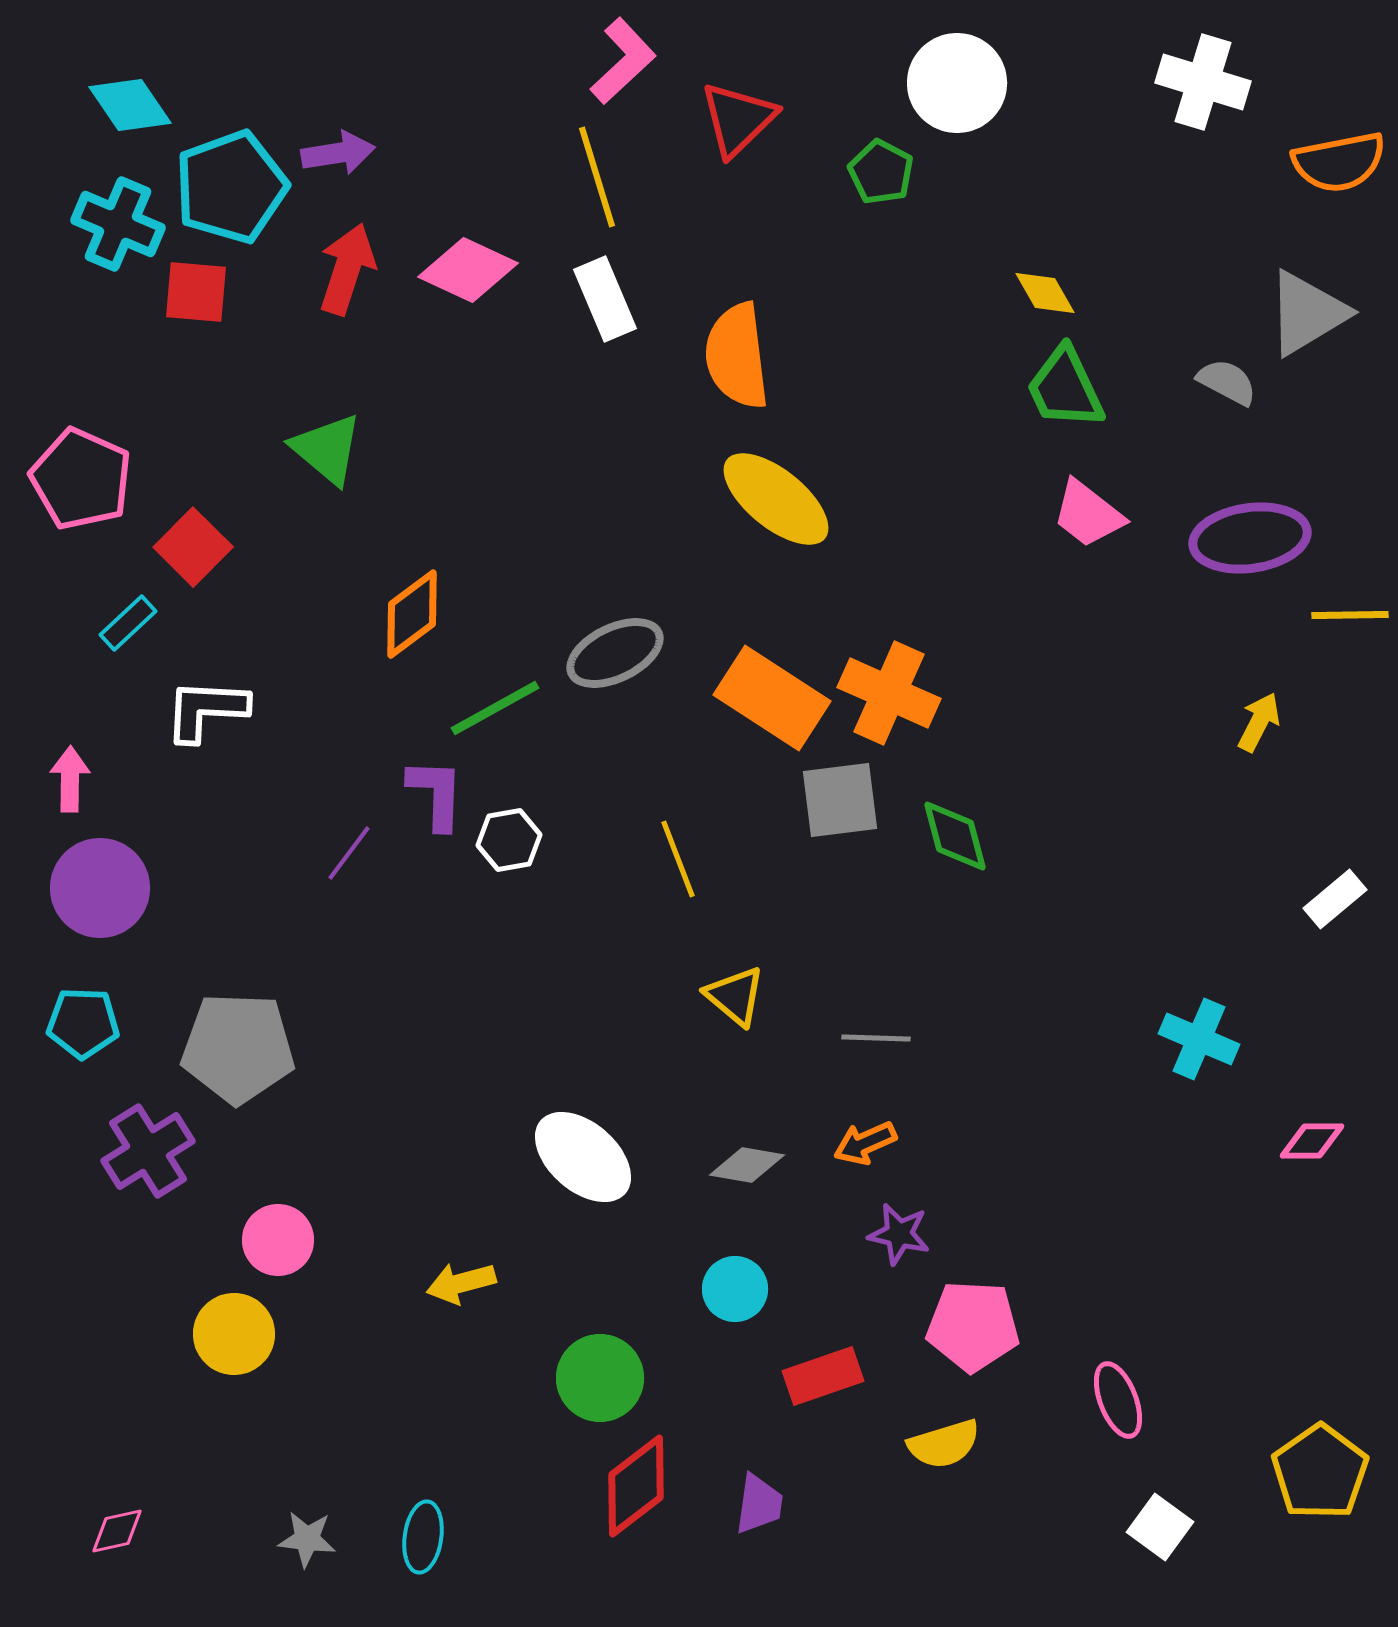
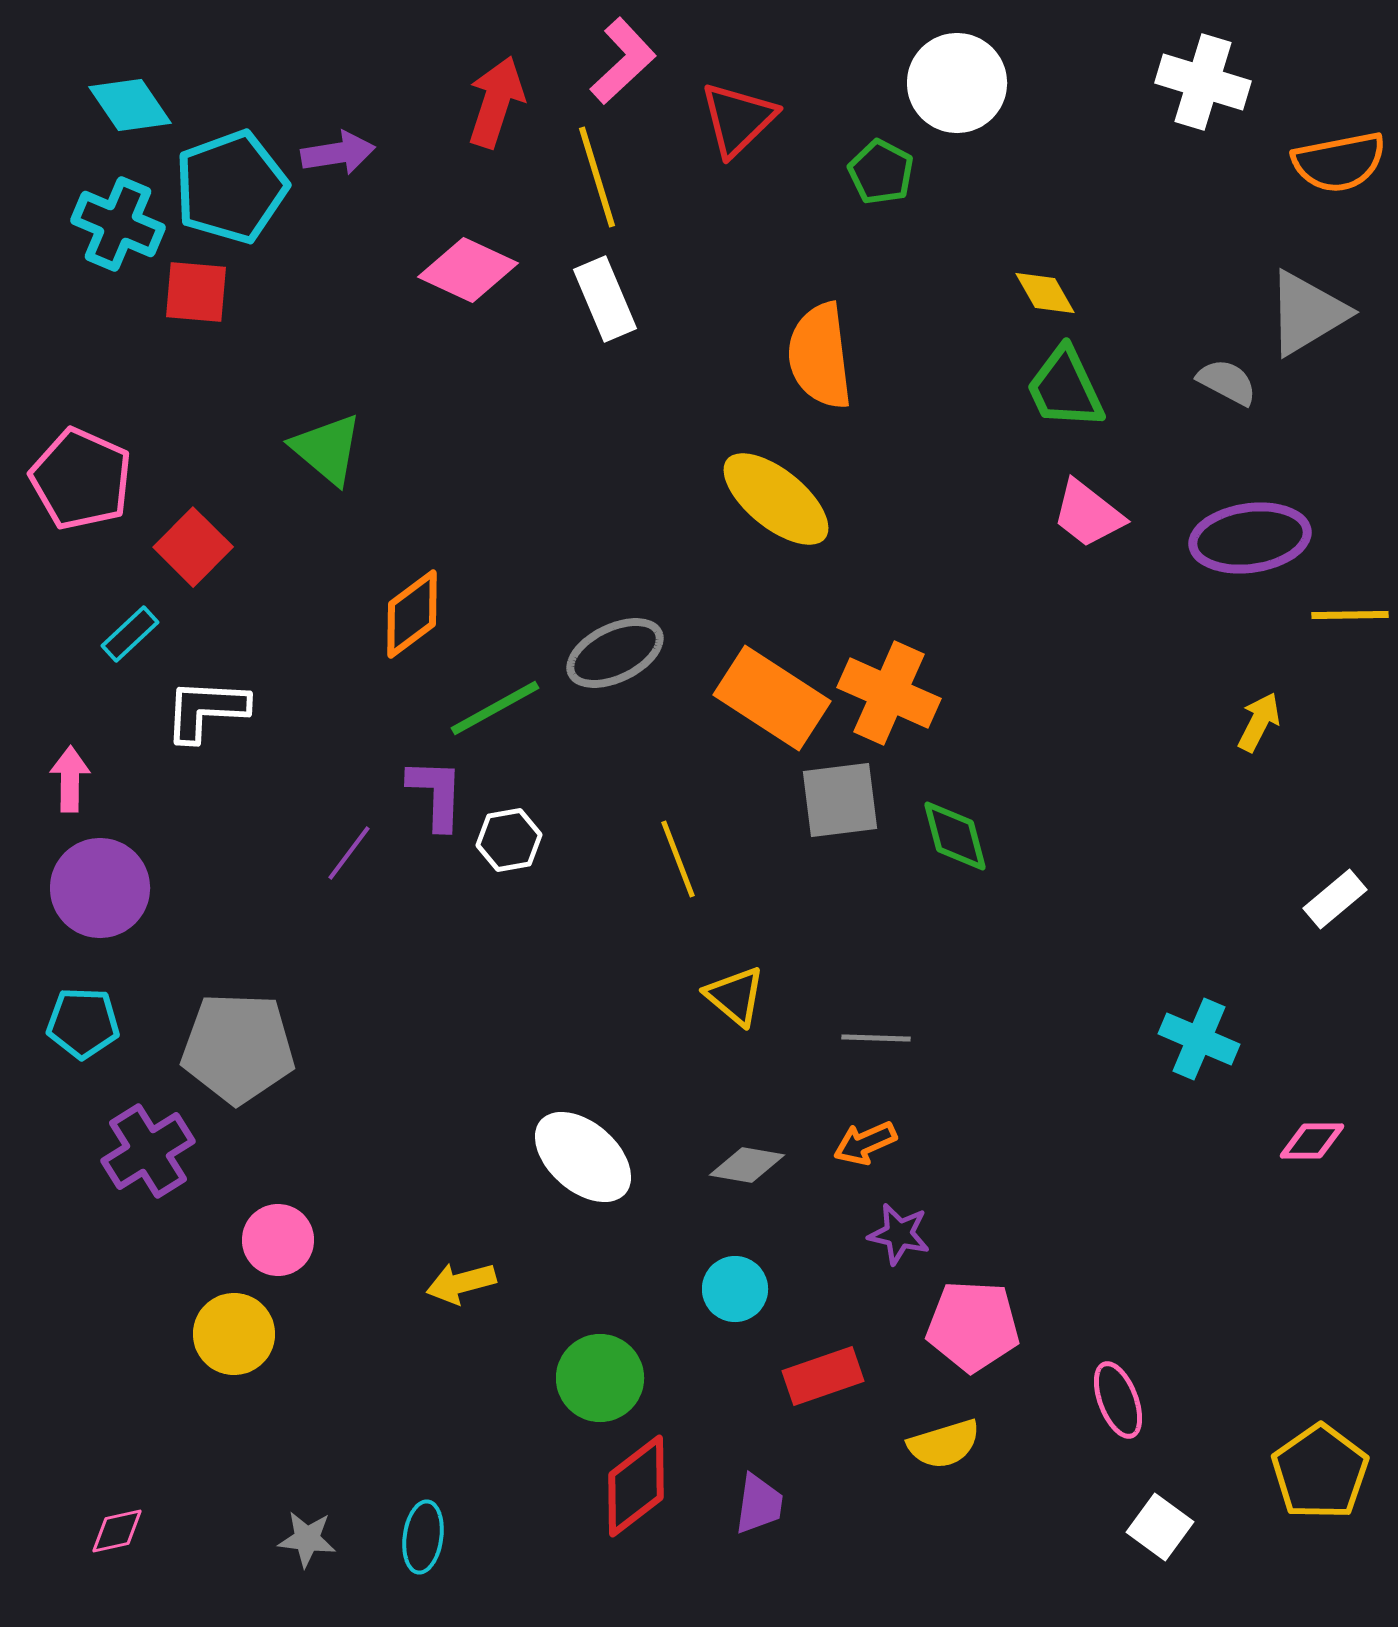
red arrow at (347, 269): moved 149 px right, 167 px up
orange semicircle at (737, 356): moved 83 px right
cyan rectangle at (128, 623): moved 2 px right, 11 px down
